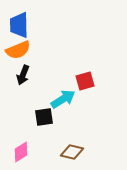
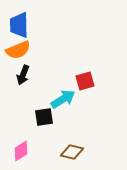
pink diamond: moved 1 px up
